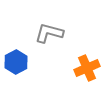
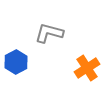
orange cross: rotated 10 degrees counterclockwise
